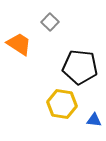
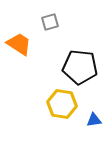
gray square: rotated 30 degrees clockwise
blue triangle: rotated 14 degrees counterclockwise
